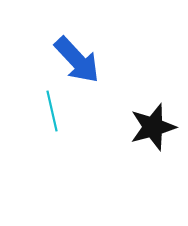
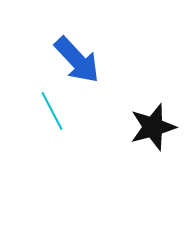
cyan line: rotated 15 degrees counterclockwise
